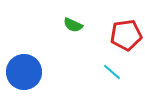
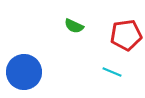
green semicircle: moved 1 px right, 1 px down
cyan line: rotated 18 degrees counterclockwise
